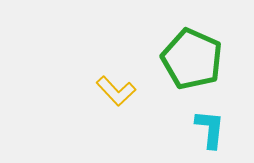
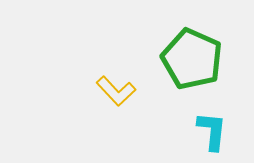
cyan L-shape: moved 2 px right, 2 px down
